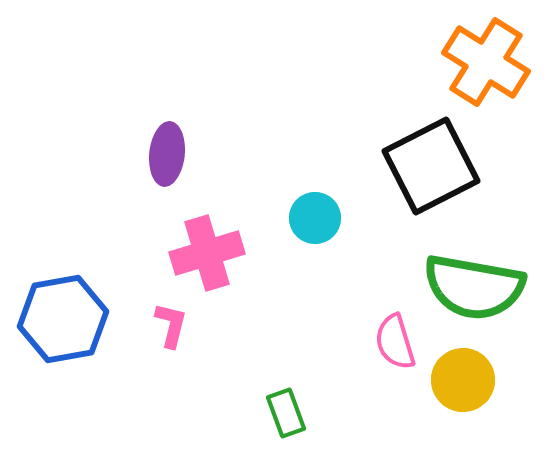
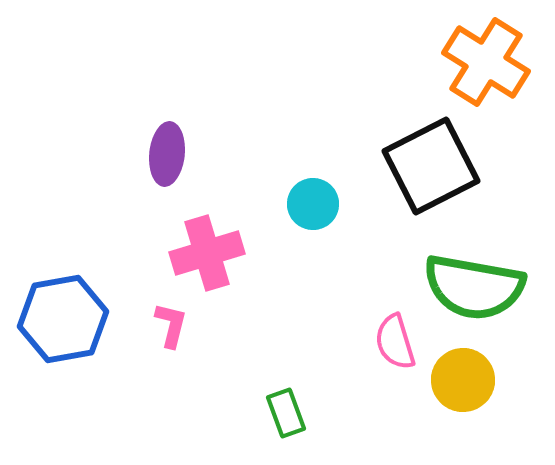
cyan circle: moved 2 px left, 14 px up
